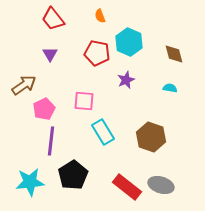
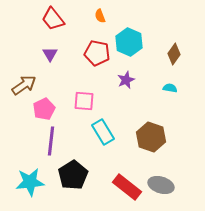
brown diamond: rotated 50 degrees clockwise
